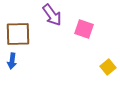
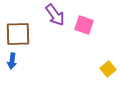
purple arrow: moved 3 px right
pink square: moved 4 px up
yellow square: moved 2 px down
